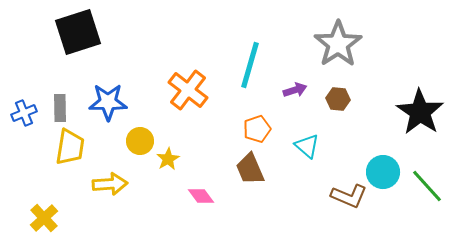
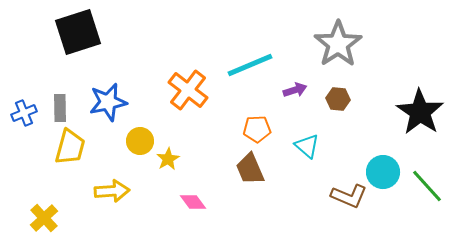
cyan line: rotated 51 degrees clockwise
blue star: rotated 12 degrees counterclockwise
orange pentagon: rotated 16 degrees clockwise
yellow trapezoid: rotated 6 degrees clockwise
yellow arrow: moved 2 px right, 7 px down
pink diamond: moved 8 px left, 6 px down
